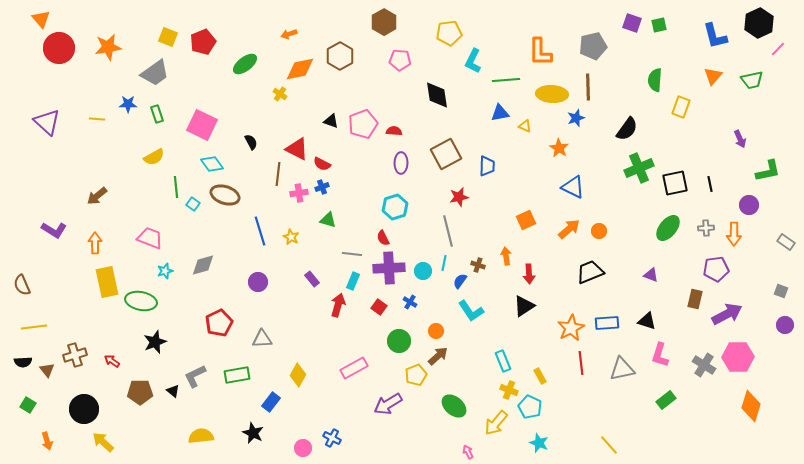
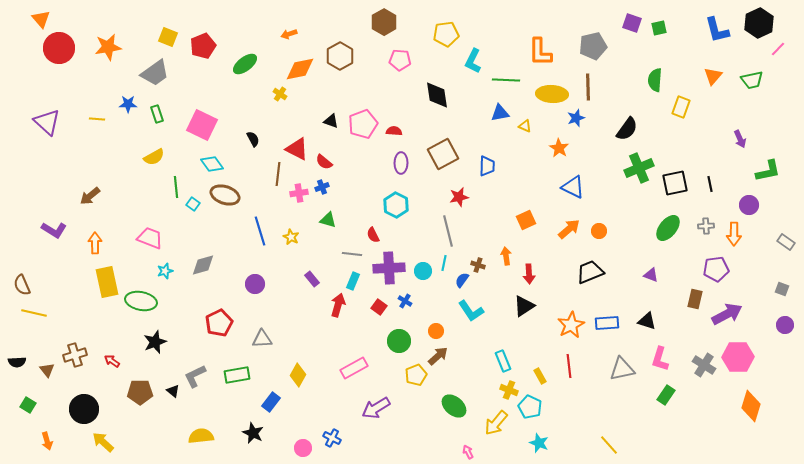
green square at (659, 25): moved 3 px down
yellow pentagon at (449, 33): moved 3 px left, 1 px down
blue L-shape at (715, 36): moved 2 px right, 6 px up
red pentagon at (203, 42): moved 4 px down
green line at (506, 80): rotated 8 degrees clockwise
black semicircle at (251, 142): moved 2 px right, 3 px up
brown square at (446, 154): moved 3 px left
red semicircle at (322, 164): moved 2 px right, 2 px up; rotated 12 degrees clockwise
brown arrow at (97, 196): moved 7 px left
cyan hexagon at (395, 207): moved 1 px right, 2 px up; rotated 15 degrees counterclockwise
gray cross at (706, 228): moved 2 px up
red semicircle at (383, 238): moved 10 px left, 3 px up
blue semicircle at (460, 281): moved 2 px right, 1 px up
purple circle at (258, 282): moved 3 px left, 2 px down
gray square at (781, 291): moved 1 px right, 2 px up
blue cross at (410, 302): moved 5 px left, 1 px up
yellow line at (34, 327): moved 14 px up; rotated 20 degrees clockwise
orange star at (571, 328): moved 3 px up
pink L-shape at (660, 355): moved 4 px down
black semicircle at (23, 362): moved 6 px left
red line at (581, 363): moved 12 px left, 3 px down
green rectangle at (666, 400): moved 5 px up; rotated 18 degrees counterclockwise
purple arrow at (388, 404): moved 12 px left, 4 px down
